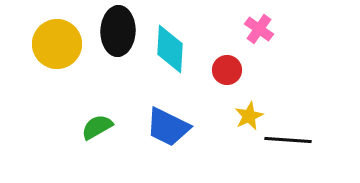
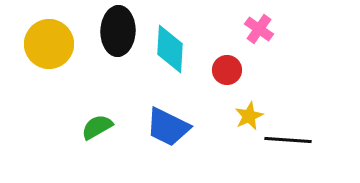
yellow circle: moved 8 px left
